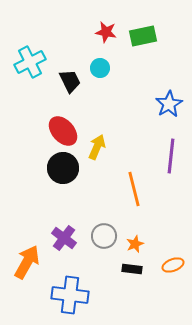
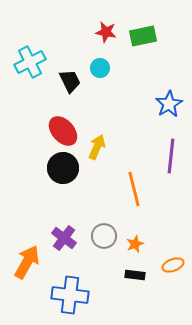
black rectangle: moved 3 px right, 6 px down
